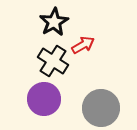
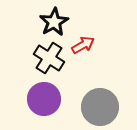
black cross: moved 4 px left, 3 px up
gray circle: moved 1 px left, 1 px up
